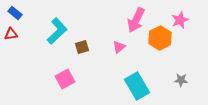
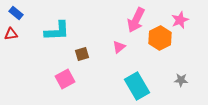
blue rectangle: moved 1 px right
cyan L-shape: rotated 40 degrees clockwise
brown square: moved 7 px down
